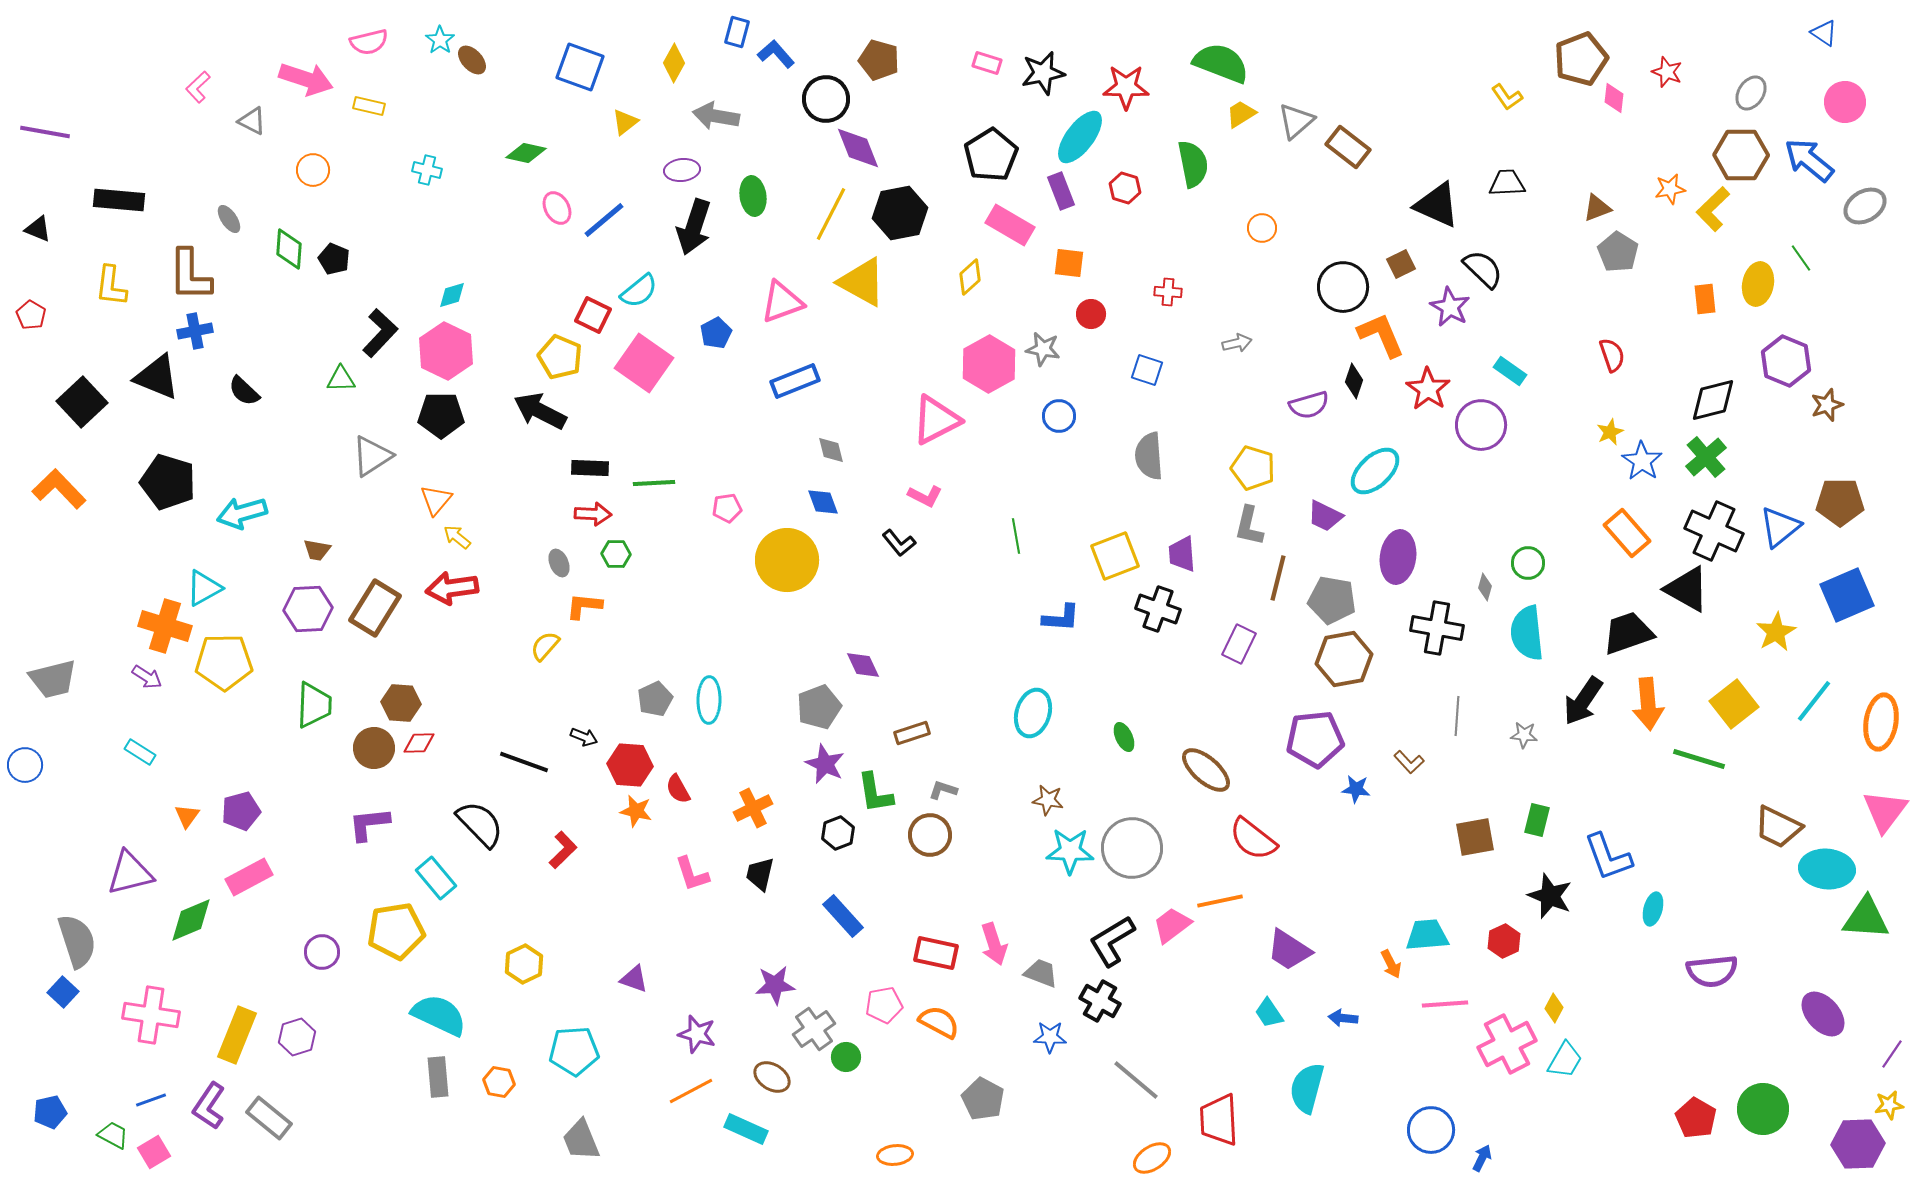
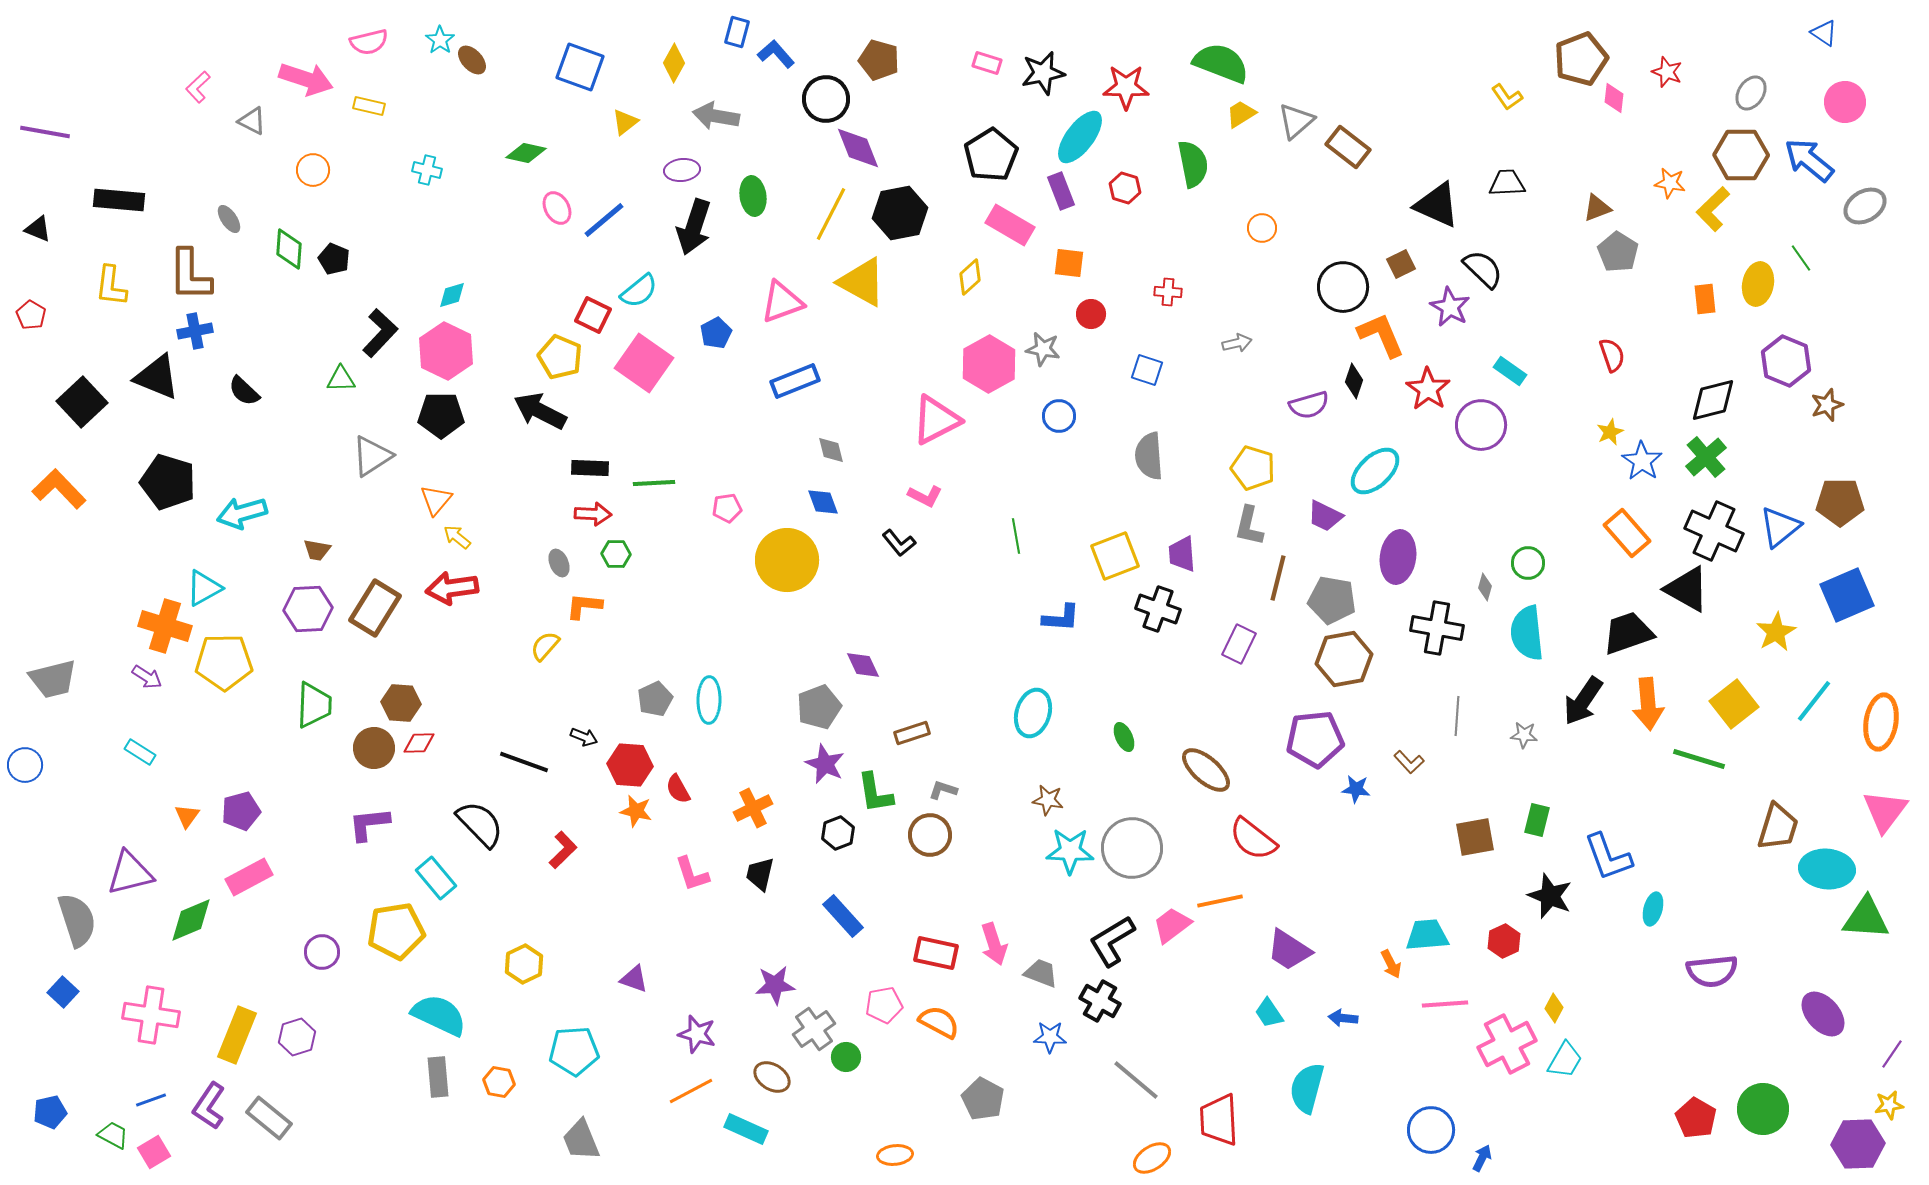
orange star at (1670, 189): moved 6 px up; rotated 20 degrees clockwise
brown trapezoid at (1778, 827): rotated 99 degrees counterclockwise
gray semicircle at (77, 941): moved 21 px up
